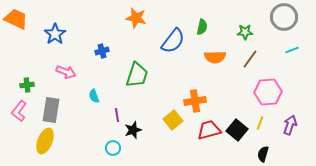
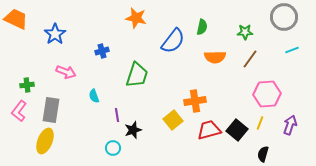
pink hexagon: moved 1 px left, 2 px down
